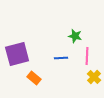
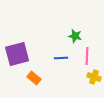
yellow cross: rotated 24 degrees counterclockwise
